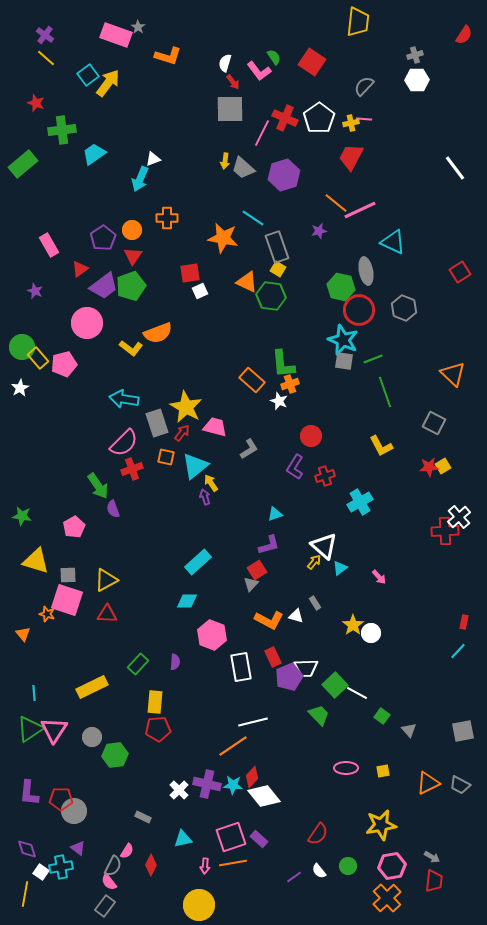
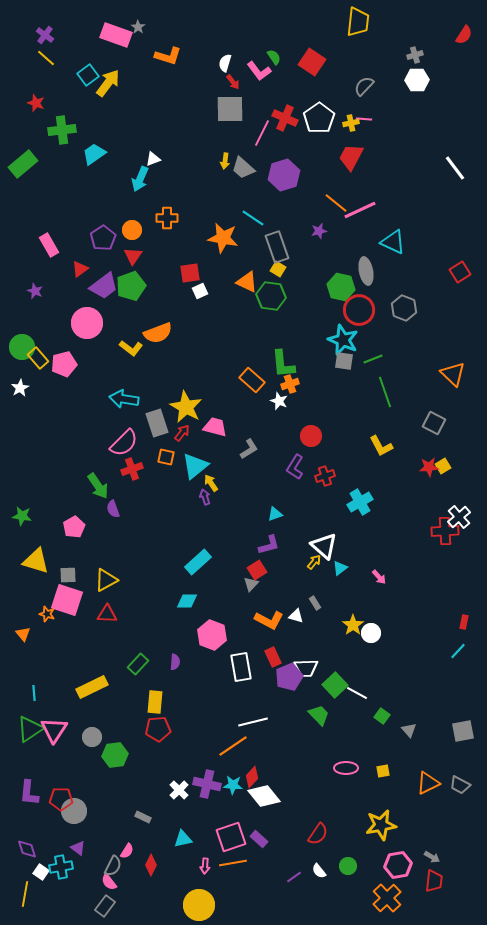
pink hexagon at (392, 866): moved 6 px right, 1 px up
